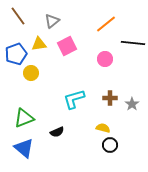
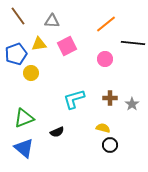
gray triangle: rotated 42 degrees clockwise
